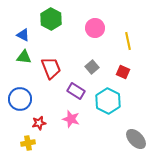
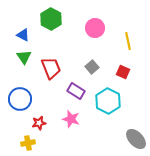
green triangle: rotated 49 degrees clockwise
